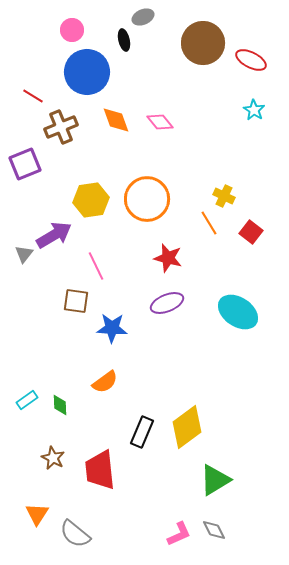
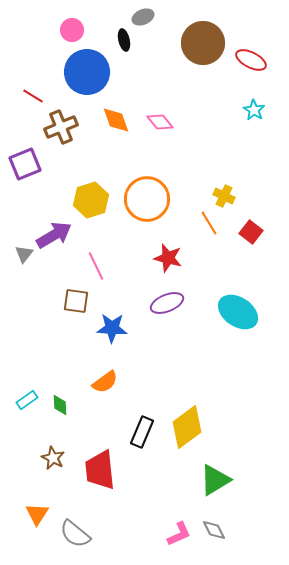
yellow hexagon: rotated 8 degrees counterclockwise
